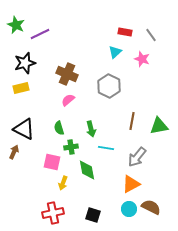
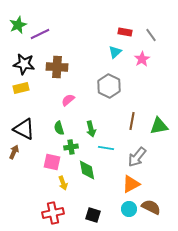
green star: moved 2 px right; rotated 24 degrees clockwise
pink star: rotated 21 degrees clockwise
black star: moved 1 px left, 1 px down; rotated 25 degrees clockwise
brown cross: moved 10 px left, 7 px up; rotated 20 degrees counterclockwise
yellow arrow: rotated 40 degrees counterclockwise
